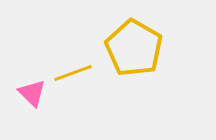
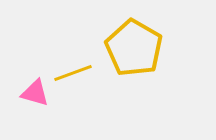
pink triangle: moved 3 px right; rotated 28 degrees counterclockwise
